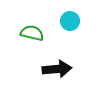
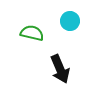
black arrow: moved 3 px right; rotated 72 degrees clockwise
